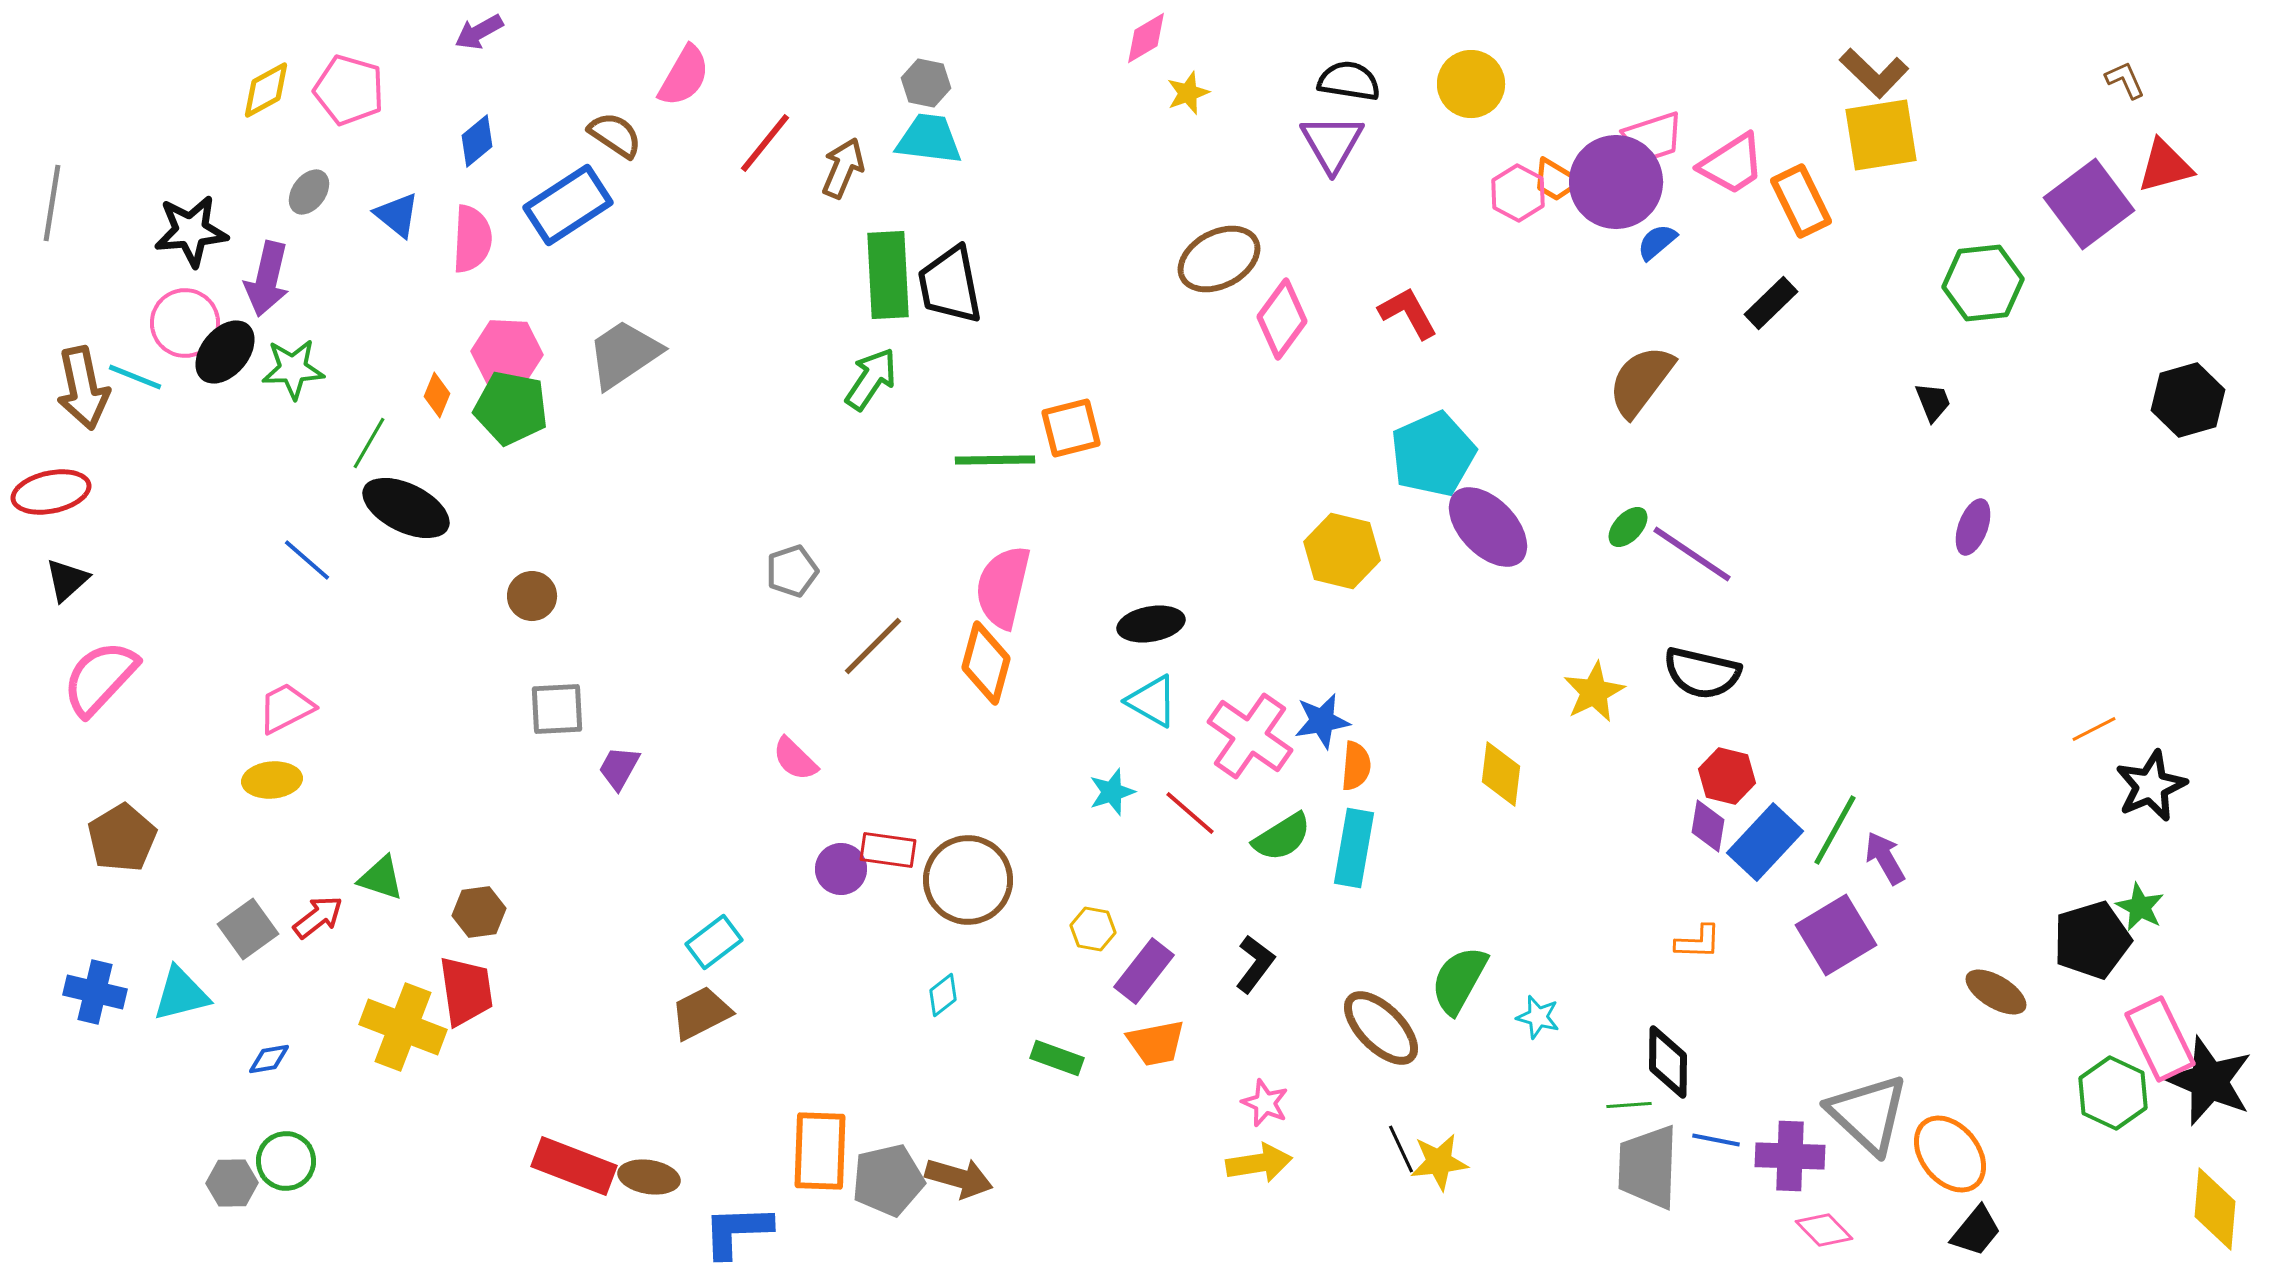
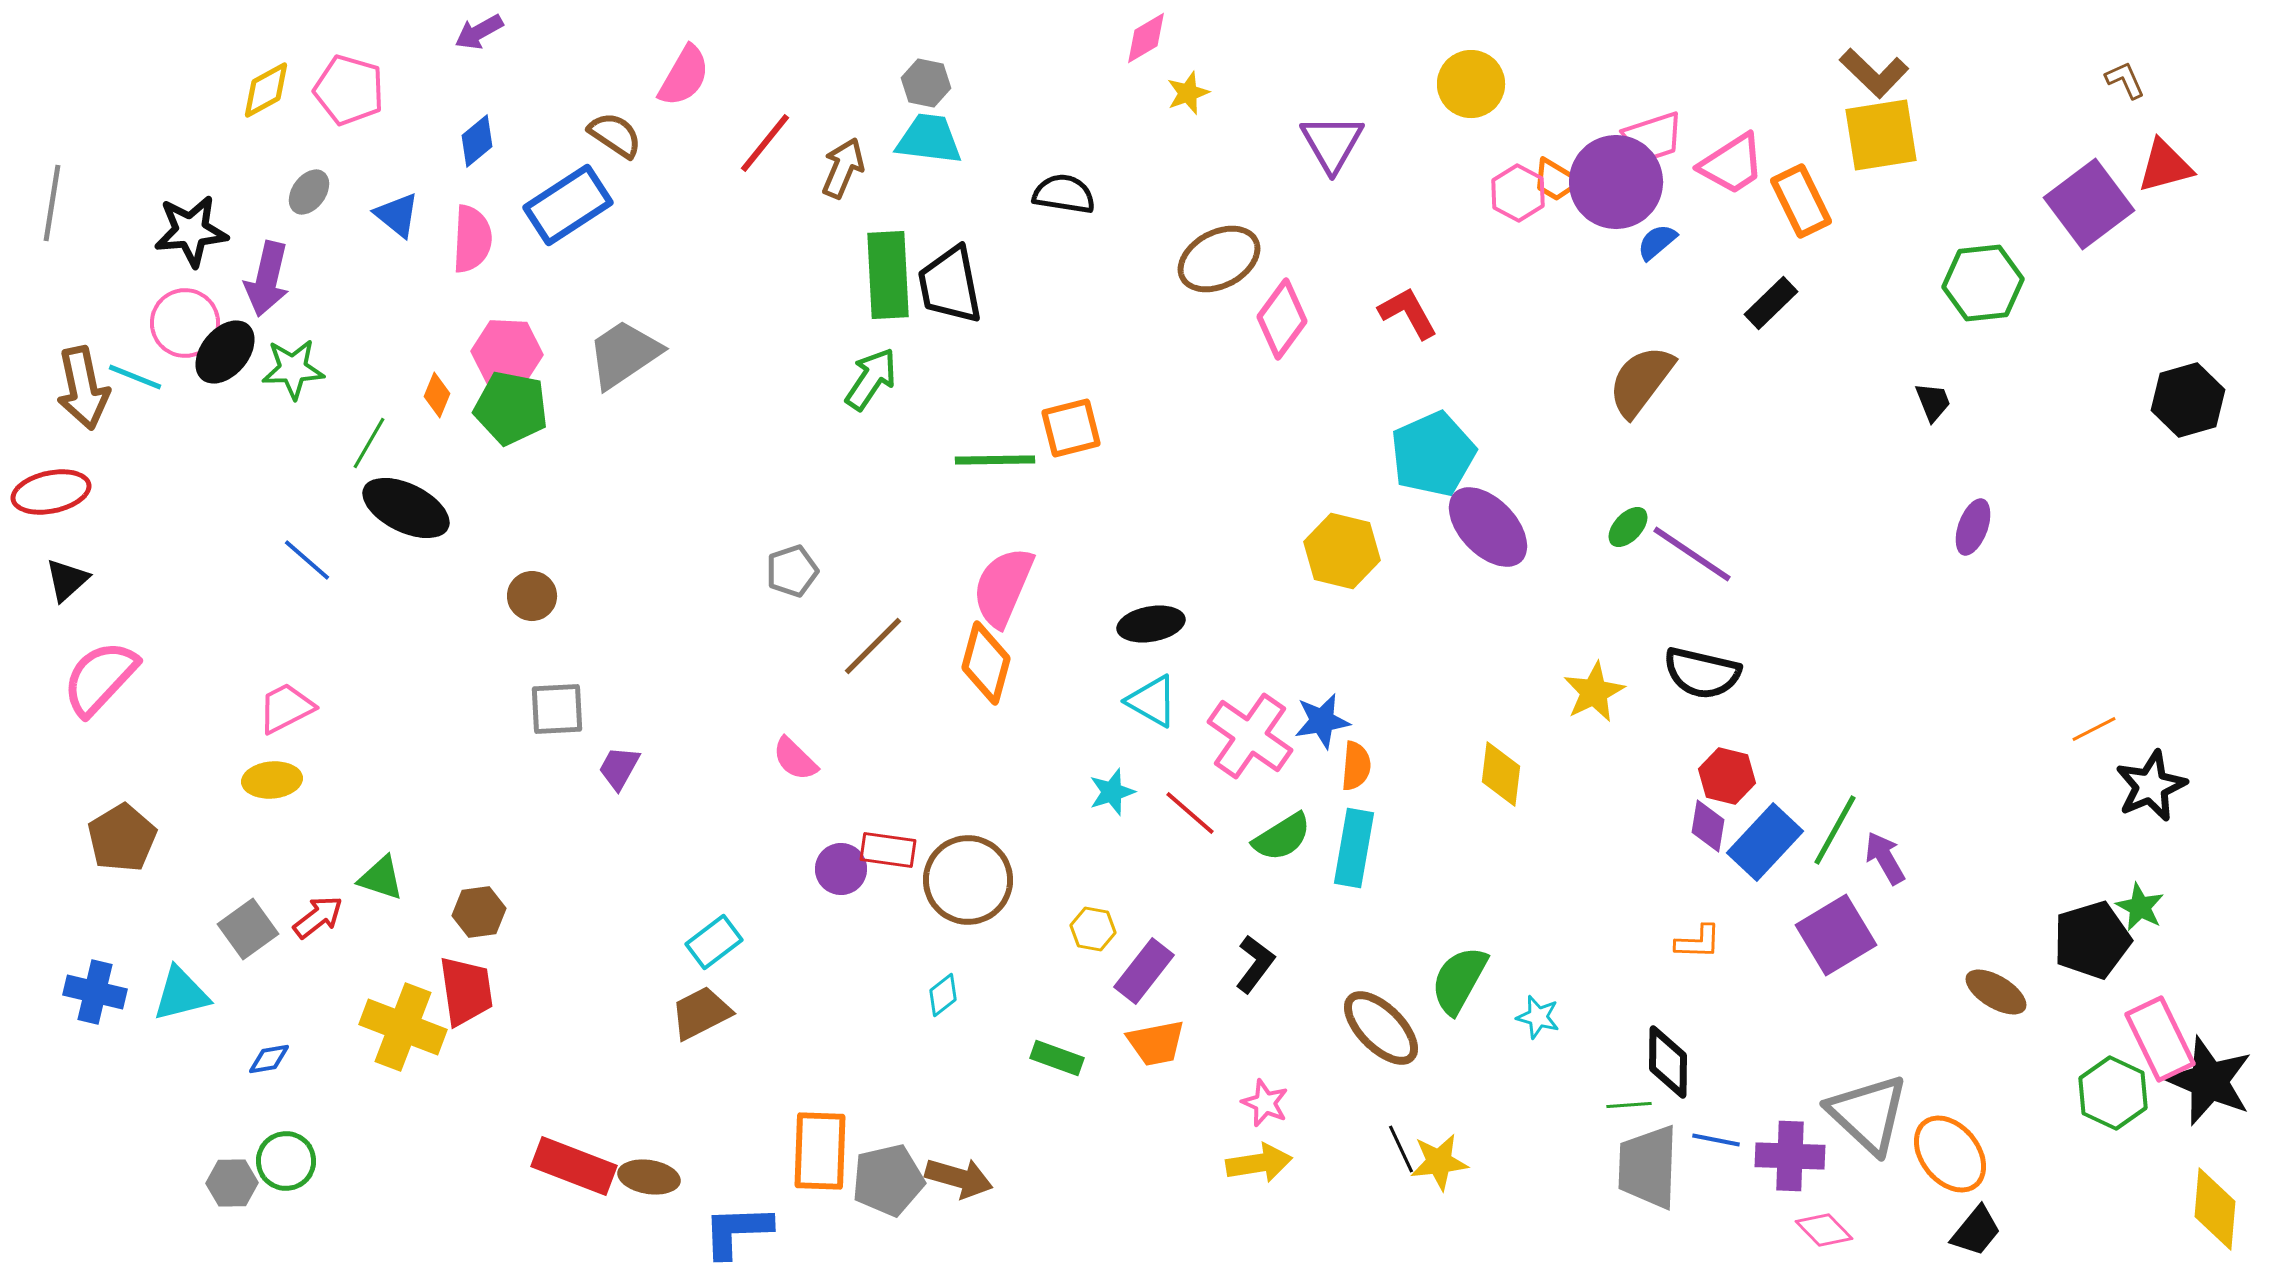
black semicircle at (1349, 81): moved 285 px left, 113 px down
pink semicircle at (1003, 587): rotated 10 degrees clockwise
